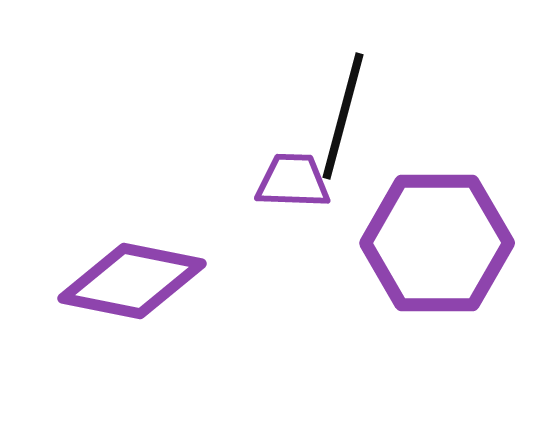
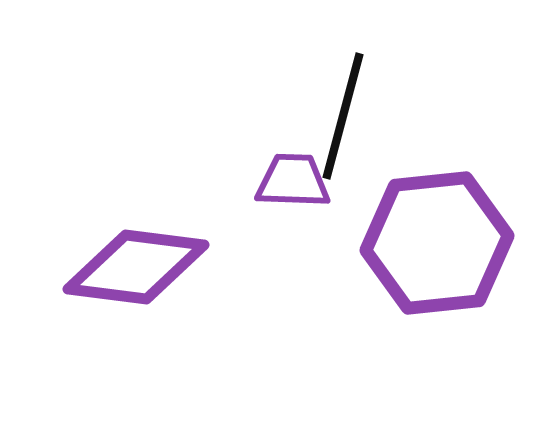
purple hexagon: rotated 6 degrees counterclockwise
purple diamond: moved 4 px right, 14 px up; rotated 4 degrees counterclockwise
